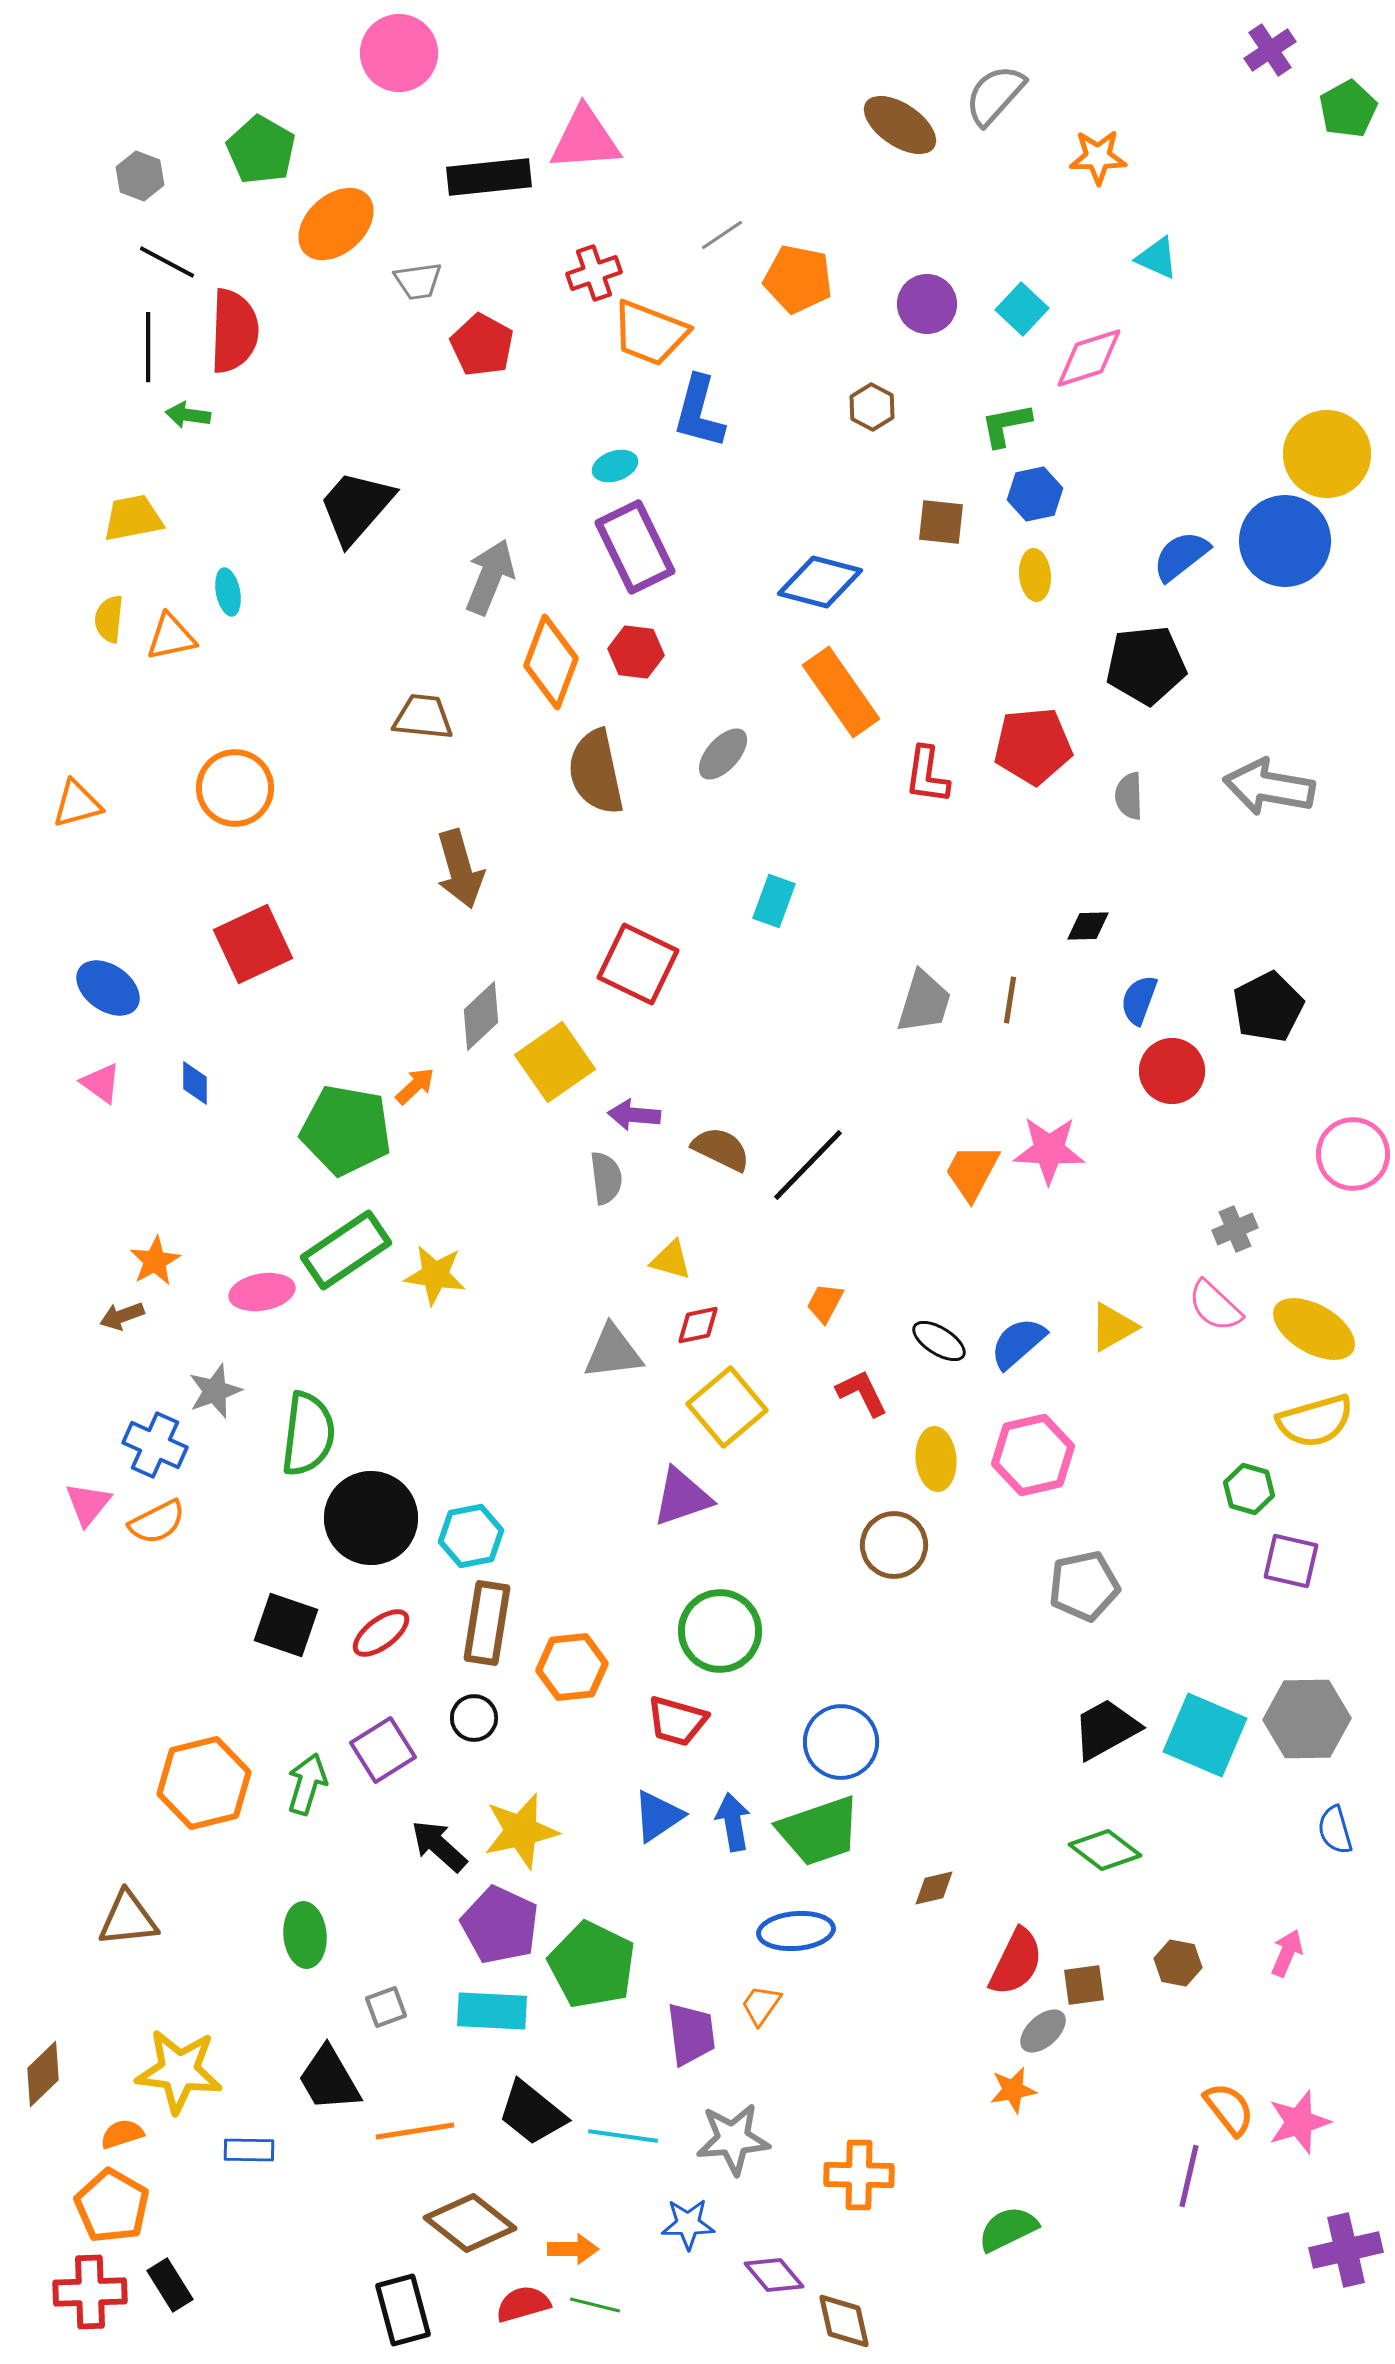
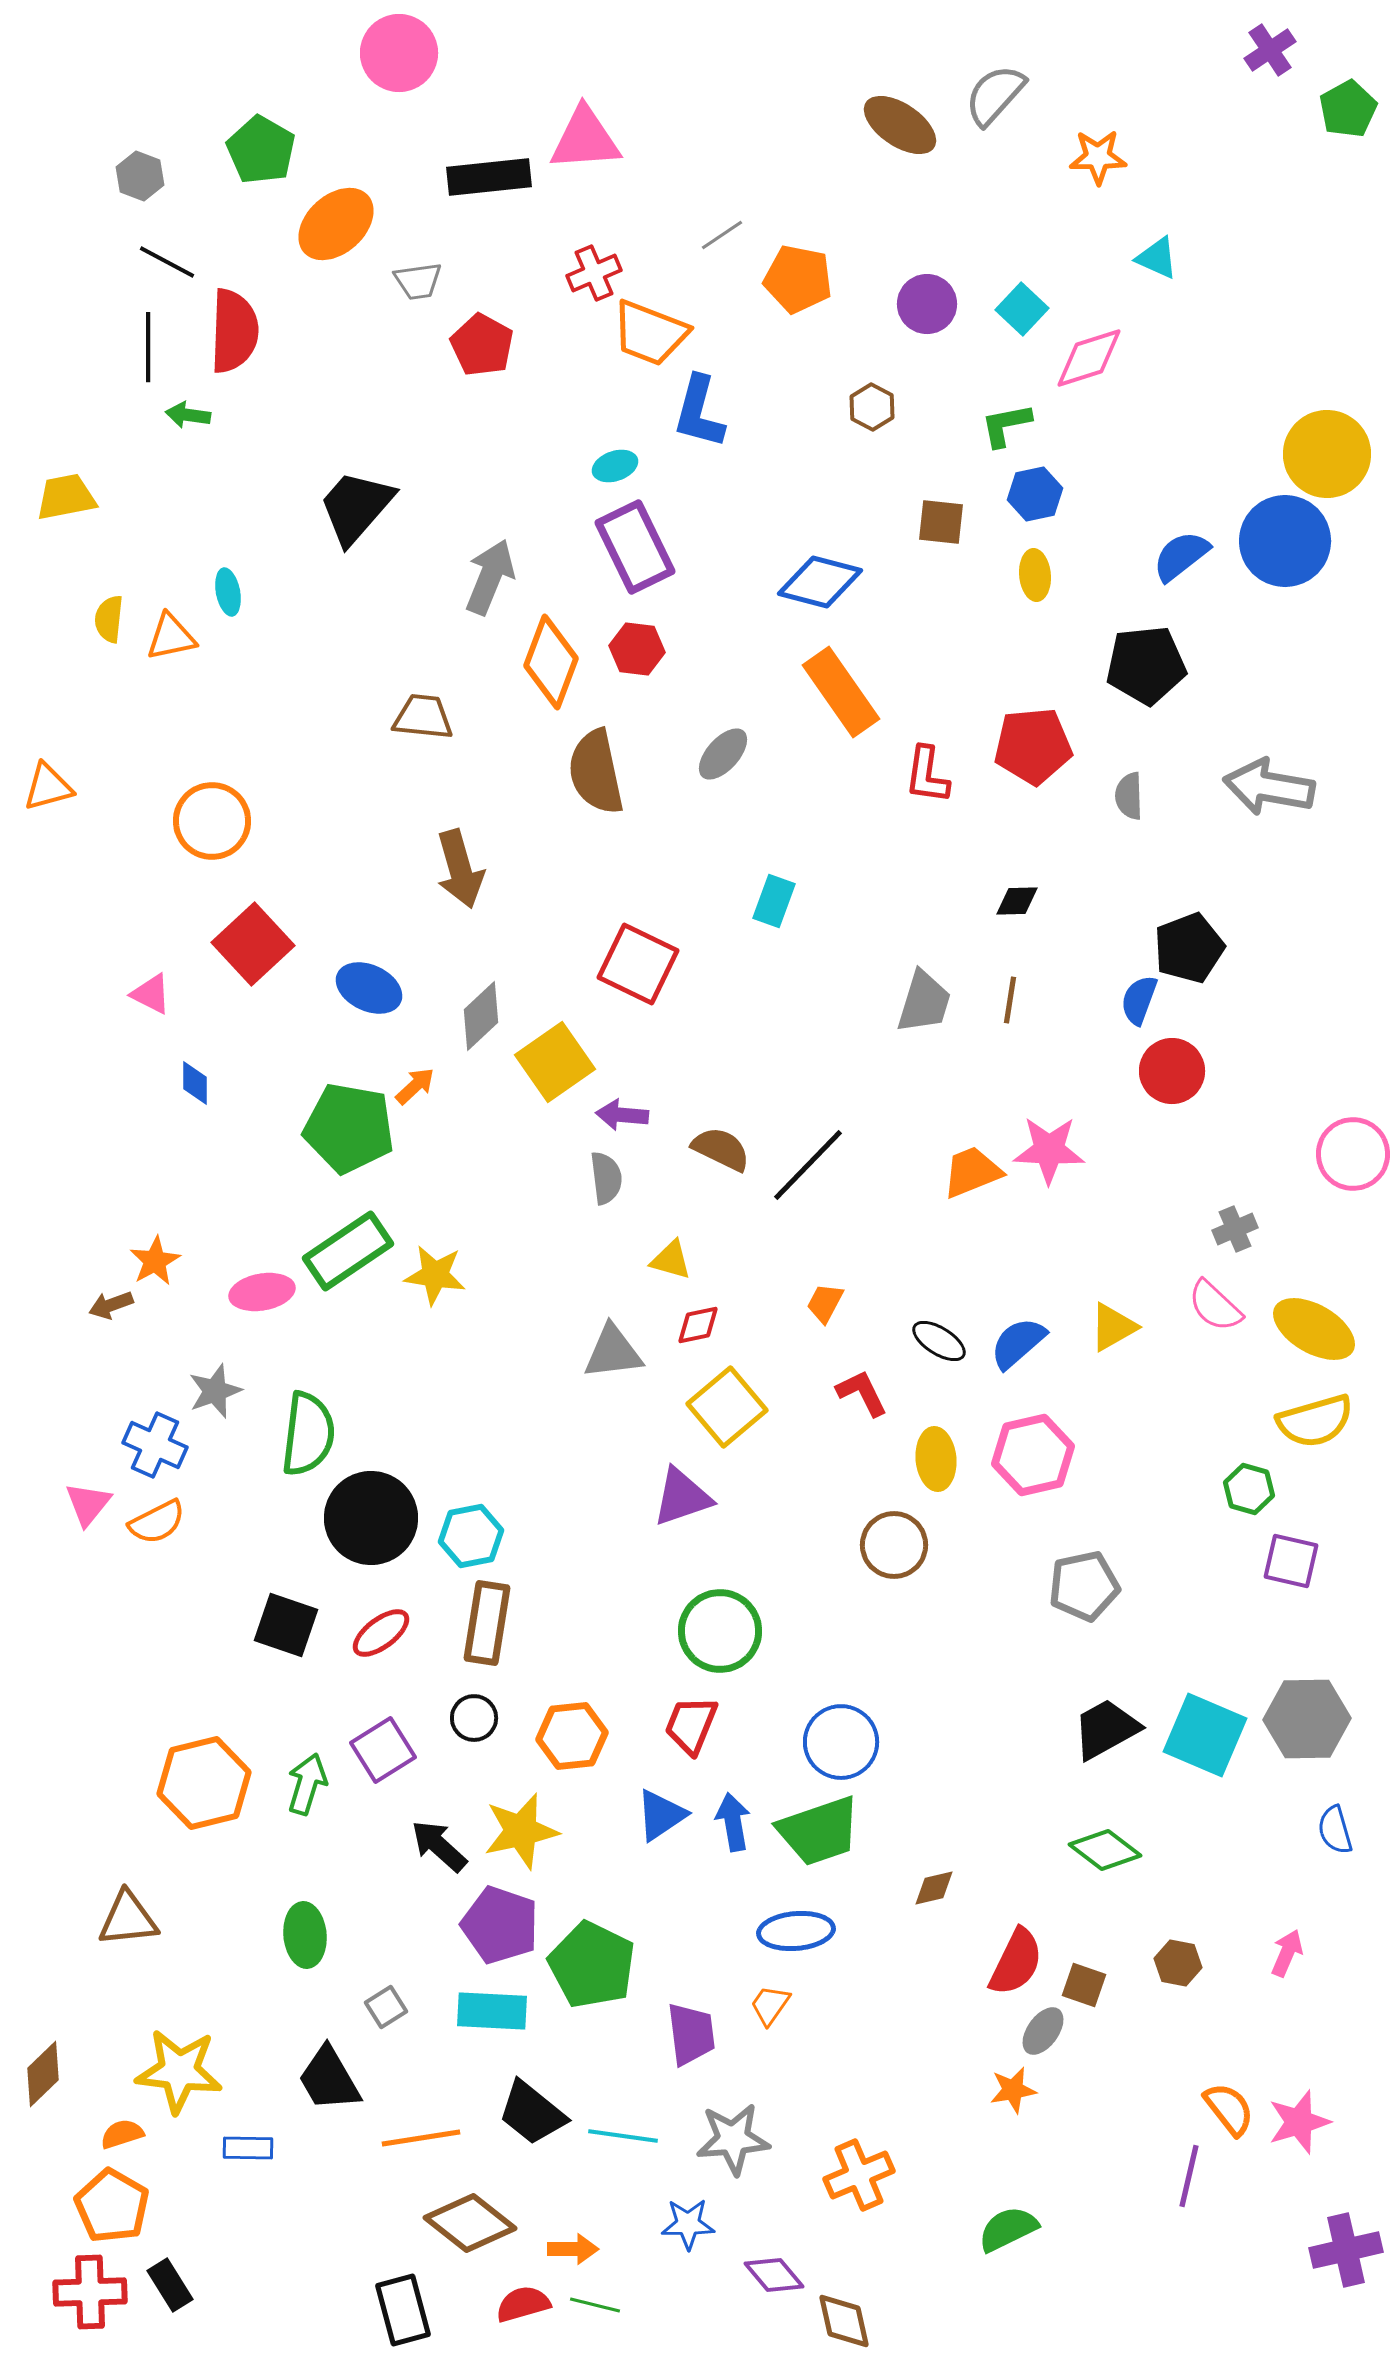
red cross at (594, 273): rotated 4 degrees counterclockwise
yellow trapezoid at (133, 518): moved 67 px left, 21 px up
red hexagon at (636, 652): moved 1 px right, 3 px up
orange circle at (235, 788): moved 23 px left, 33 px down
orange triangle at (77, 804): moved 29 px left, 17 px up
black diamond at (1088, 926): moved 71 px left, 25 px up
red square at (253, 944): rotated 18 degrees counterclockwise
blue ellipse at (108, 988): moved 261 px right; rotated 10 degrees counterclockwise
black pentagon at (1268, 1007): moved 79 px left, 59 px up; rotated 6 degrees clockwise
pink triangle at (101, 1083): moved 50 px right, 89 px up; rotated 9 degrees counterclockwise
purple arrow at (634, 1115): moved 12 px left
green pentagon at (346, 1130): moved 3 px right, 2 px up
orange trapezoid at (972, 1172): rotated 40 degrees clockwise
green rectangle at (346, 1250): moved 2 px right, 1 px down
brown arrow at (122, 1316): moved 11 px left, 11 px up
orange hexagon at (572, 1667): moved 69 px down
red trapezoid at (677, 1721): moved 14 px right, 4 px down; rotated 96 degrees clockwise
blue triangle at (658, 1816): moved 3 px right, 1 px up
purple pentagon at (500, 1925): rotated 6 degrees counterclockwise
brown square at (1084, 1985): rotated 27 degrees clockwise
orange trapezoid at (761, 2005): moved 9 px right
gray square at (386, 2007): rotated 12 degrees counterclockwise
gray ellipse at (1043, 2031): rotated 12 degrees counterclockwise
orange line at (415, 2131): moved 6 px right, 7 px down
blue rectangle at (249, 2150): moved 1 px left, 2 px up
orange cross at (859, 2175): rotated 24 degrees counterclockwise
